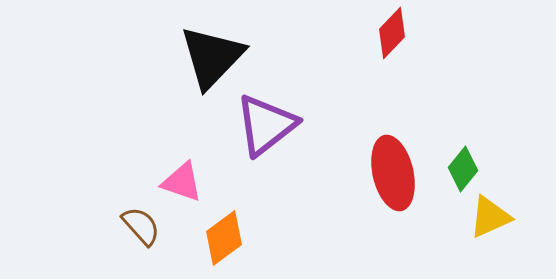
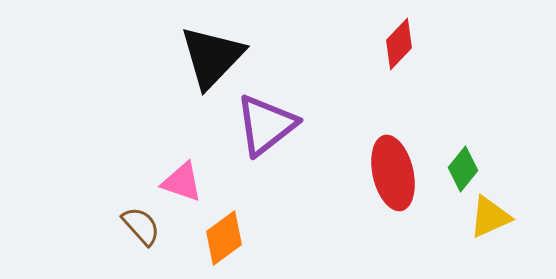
red diamond: moved 7 px right, 11 px down
